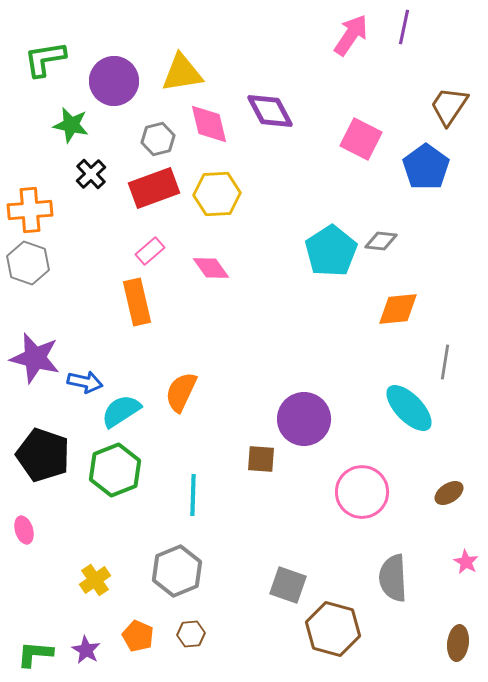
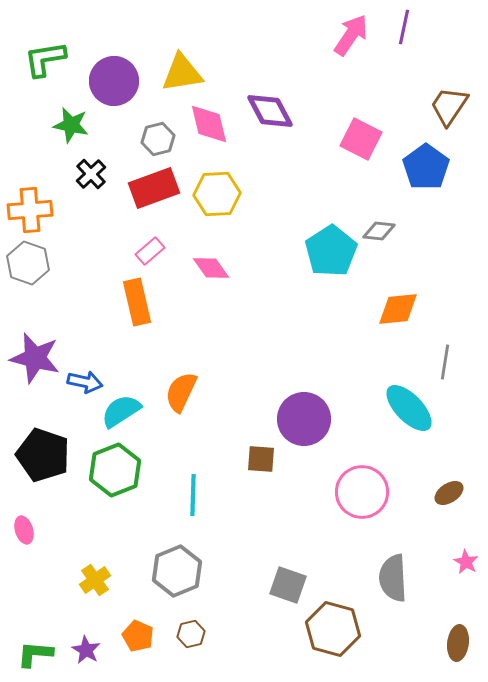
gray diamond at (381, 241): moved 2 px left, 10 px up
brown hexagon at (191, 634): rotated 8 degrees counterclockwise
